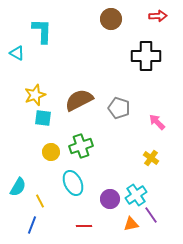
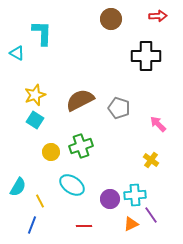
cyan L-shape: moved 2 px down
brown semicircle: moved 1 px right
cyan square: moved 8 px left, 2 px down; rotated 24 degrees clockwise
pink arrow: moved 1 px right, 2 px down
yellow cross: moved 2 px down
cyan ellipse: moved 1 px left, 2 px down; rotated 30 degrees counterclockwise
cyan cross: moved 1 px left; rotated 30 degrees clockwise
orange triangle: rotated 14 degrees counterclockwise
